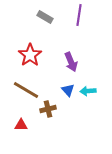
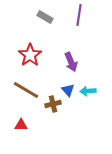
brown cross: moved 5 px right, 5 px up
